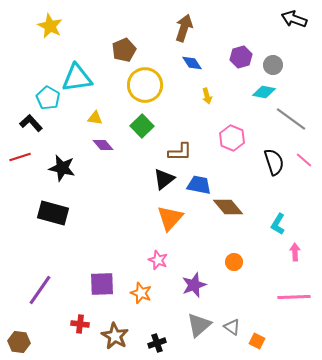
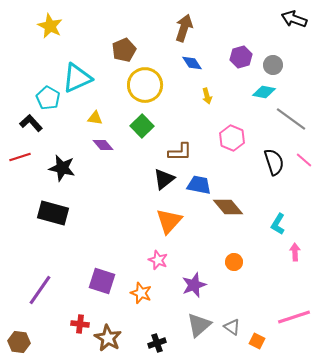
cyan triangle at (77, 78): rotated 16 degrees counterclockwise
orange triangle at (170, 218): moved 1 px left, 3 px down
purple square at (102, 284): moved 3 px up; rotated 20 degrees clockwise
pink line at (294, 297): moved 20 px down; rotated 16 degrees counterclockwise
brown star at (115, 336): moved 7 px left, 2 px down
